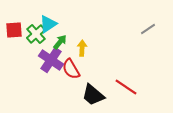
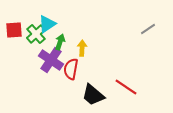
cyan triangle: moved 1 px left
green arrow: rotated 21 degrees counterclockwise
red semicircle: rotated 40 degrees clockwise
